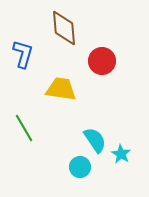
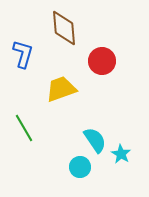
yellow trapezoid: rotated 28 degrees counterclockwise
